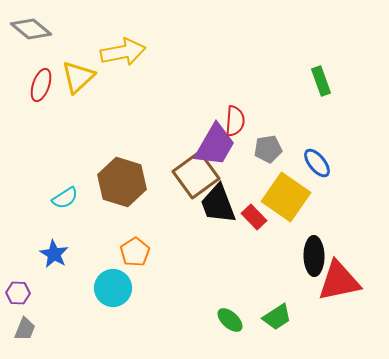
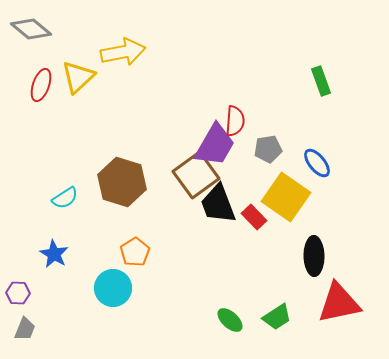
red triangle: moved 22 px down
